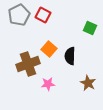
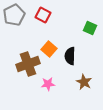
gray pentagon: moved 5 px left
brown star: moved 4 px left, 1 px up
